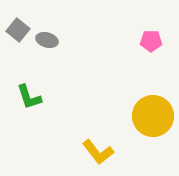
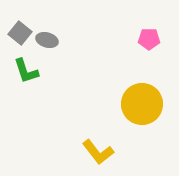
gray square: moved 2 px right, 3 px down
pink pentagon: moved 2 px left, 2 px up
green L-shape: moved 3 px left, 26 px up
yellow circle: moved 11 px left, 12 px up
